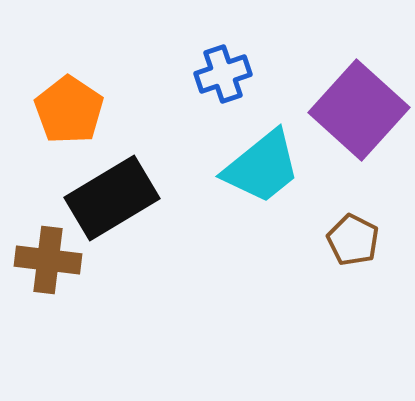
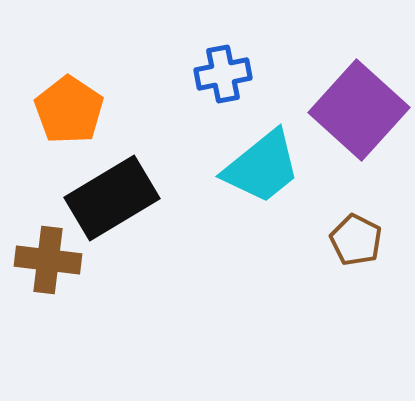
blue cross: rotated 8 degrees clockwise
brown pentagon: moved 3 px right
